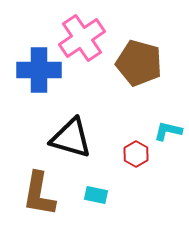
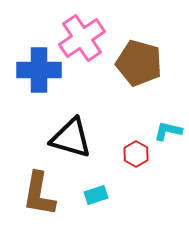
cyan rectangle: rotated 30 degrees counterclockwise
